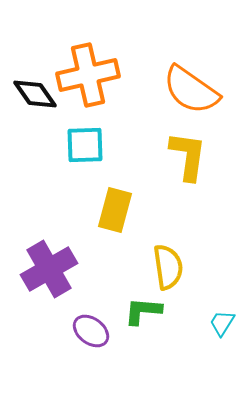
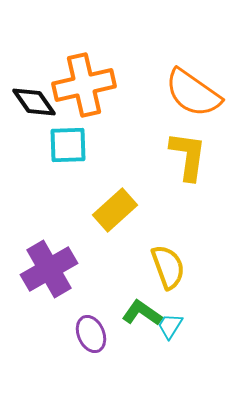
orange cross: moved 4 px left, 10 px down
orange semicircle: moved 2 px right, 3 px down
black diamond: moved 1 px left, 8 px down
cyan square: moved 17 px left
yellow rectangle: rotated 33 degrees clockwise
yellow semicircle: rotated 12 degrees counterclockwise
green L-shape: moved 1 px left, 2 px down; rotated 30 degrees clockwise
cyan trapezoid: moved 52 px left, 3 px down
purple ellipse: moved 3 px down; rotated 30 degrees clockwise
